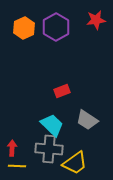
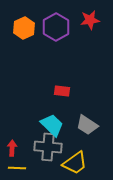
red star: moved 6 px left
red rectangle: rotated 28 degrees clockwise
gray trapezoid: moved 5 px down
gray cross: moved 1 px left, 2 px up
yellow line: moved 2 px down
